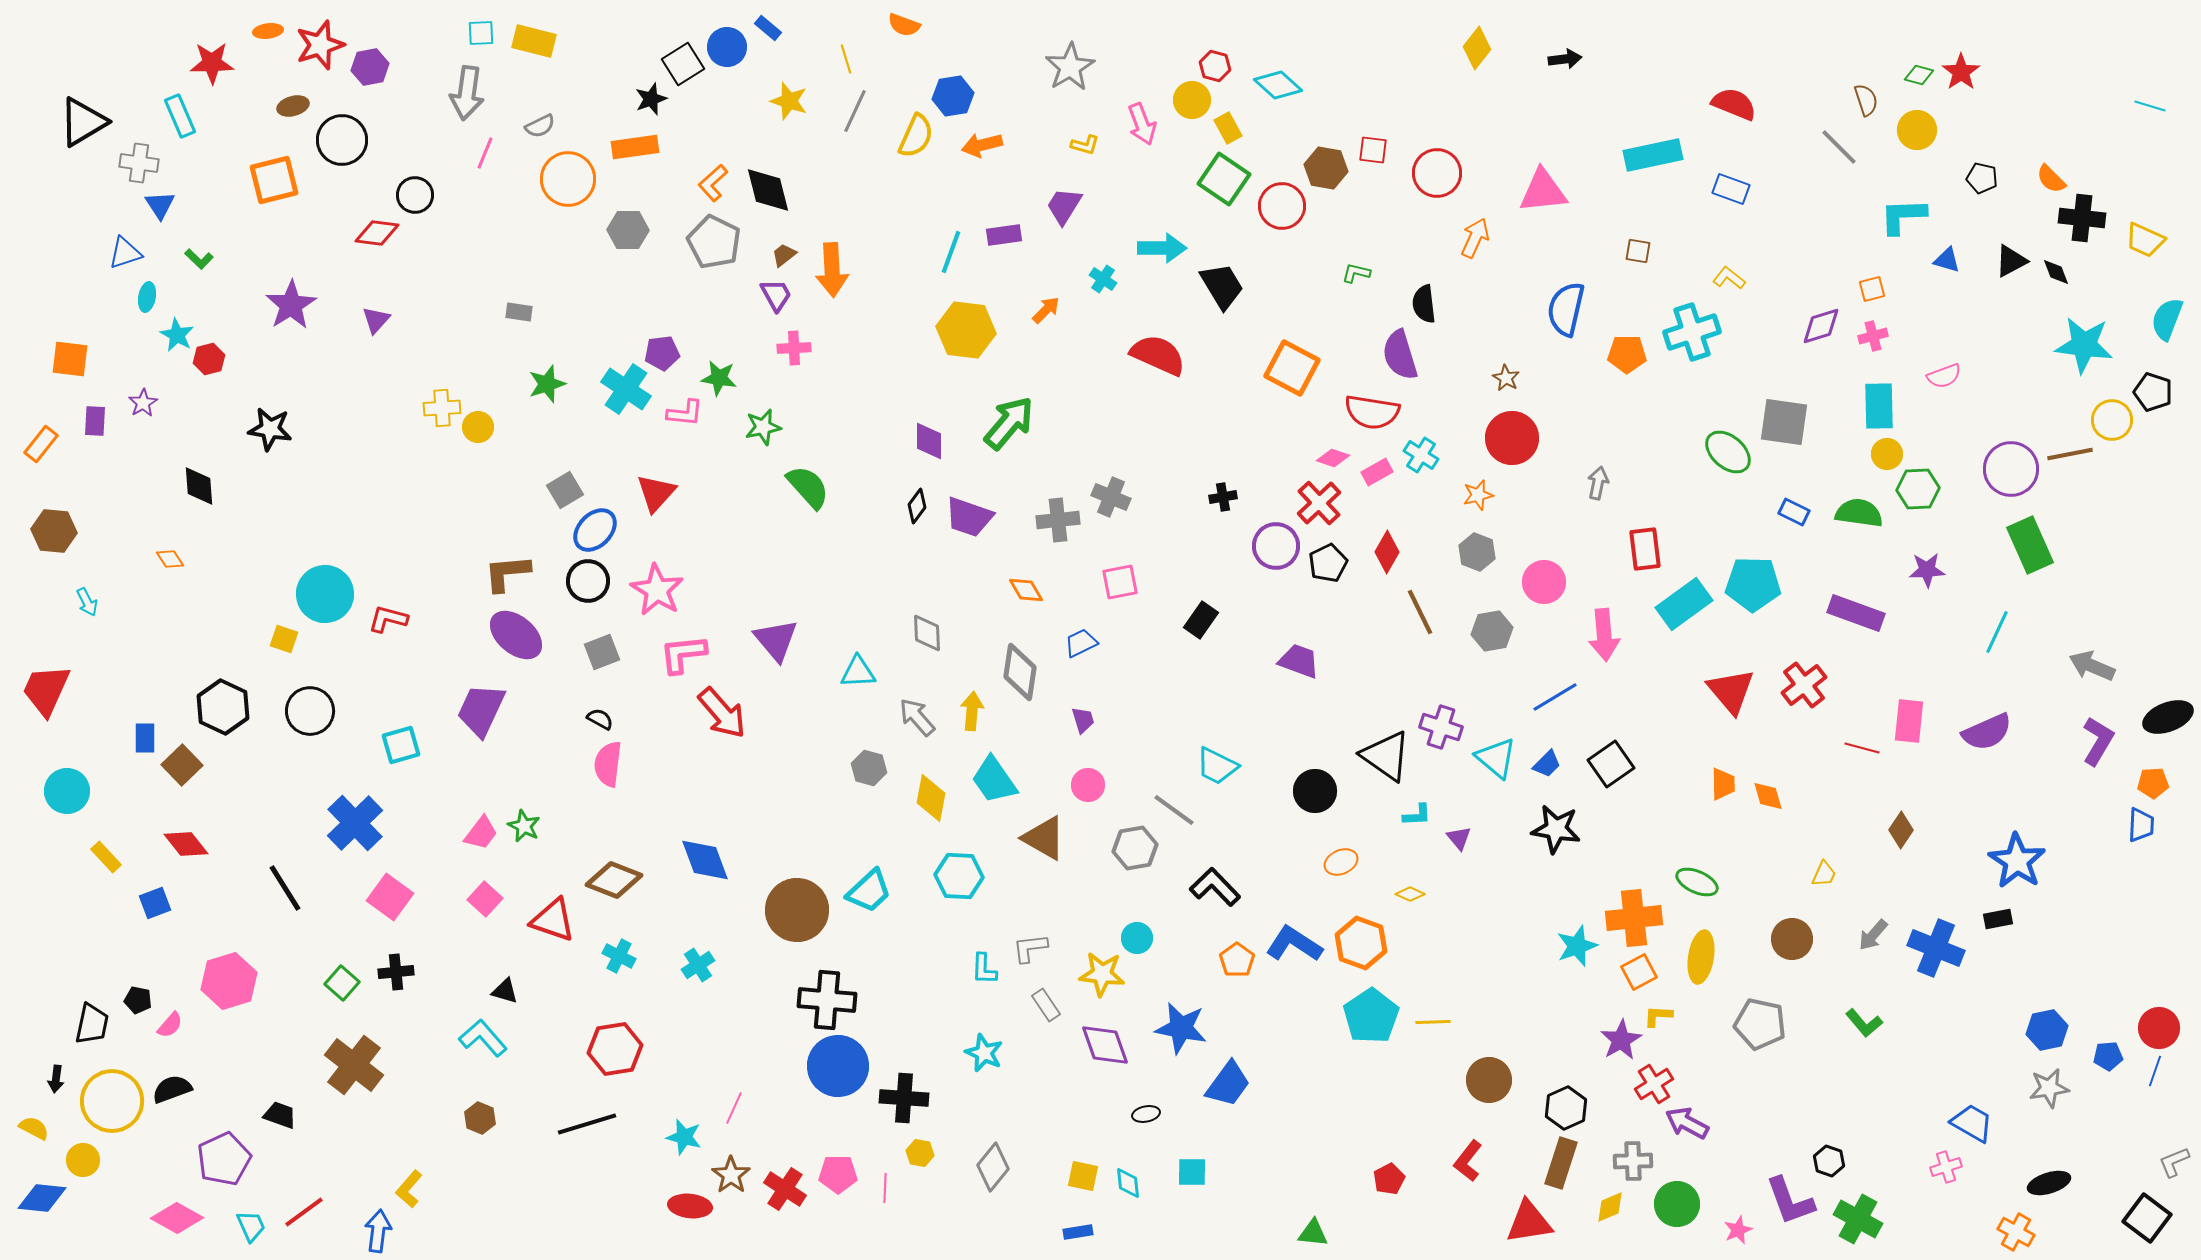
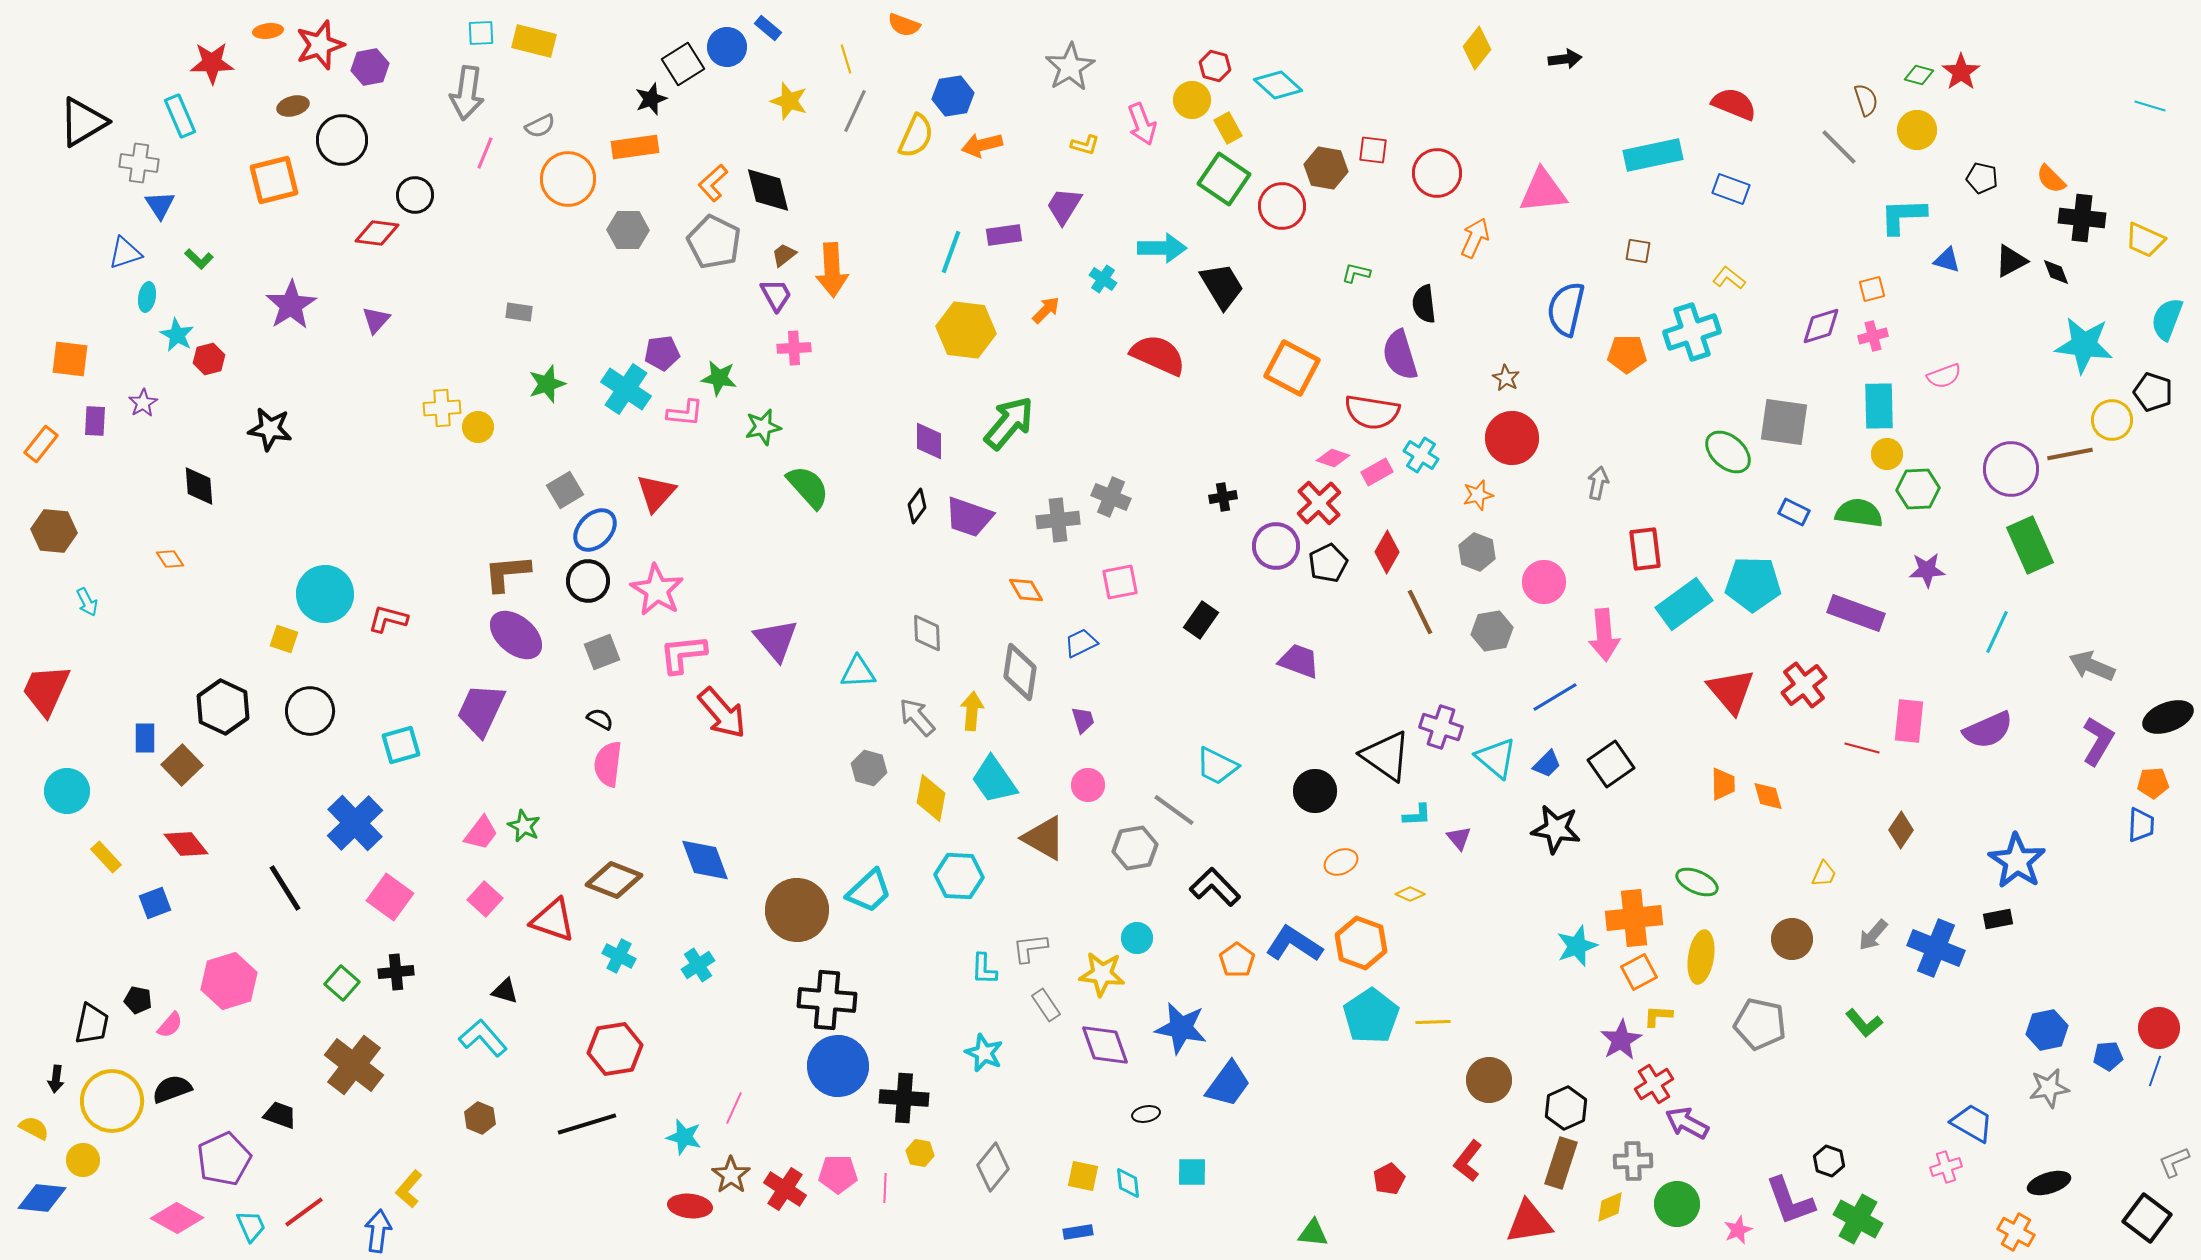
purple semicircle at (1987, 732): moved 1 px right, 2 px up
